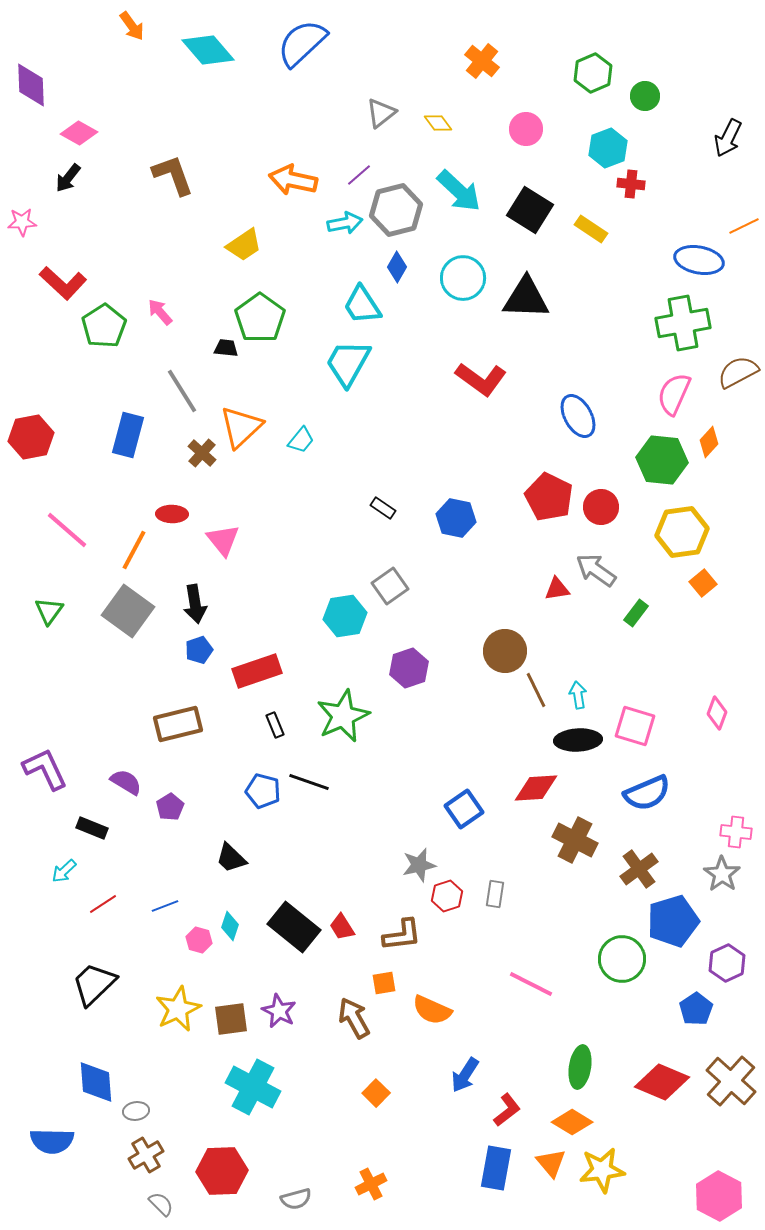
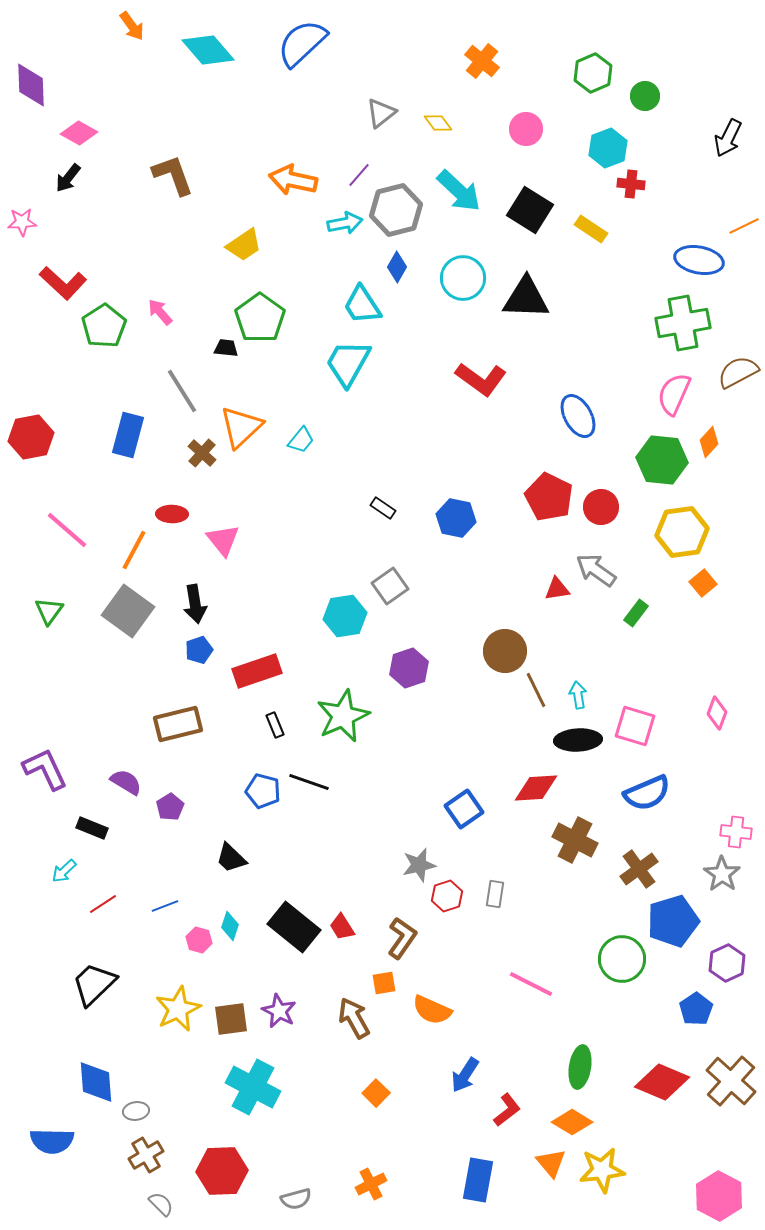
purple line at (359, 175): rotated 8 degrees counterclockwise
brown L-shape at (402, 935): moved 3 px down; rotated 48 degrees counterclockwise
blue rectangle at (496, 1168): moved 18 px left, 12 px down
